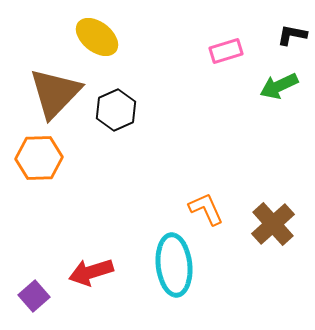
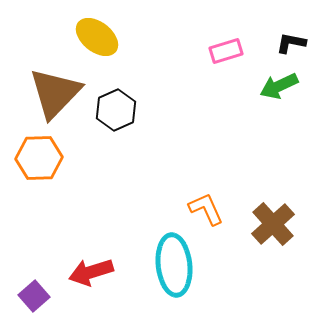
black L-shape: moved 1 px left, 8 px down
